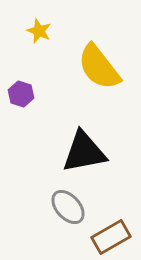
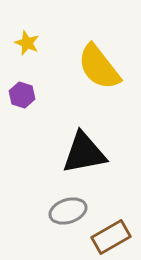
yellow star: moved 12 px left, 12 px down
purple hexagon: moved 1 px right, 1 px down
black triangle: moved 1 px down
gray ellipse: moved 4 px down; rotated 66 degrees counterclockwise
